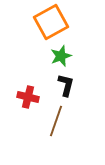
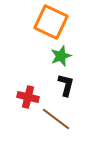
orange square: rotated 36 degrees counterclockwise
brown line: moved 2 px up; rotated 72 degrees counterclockwise
